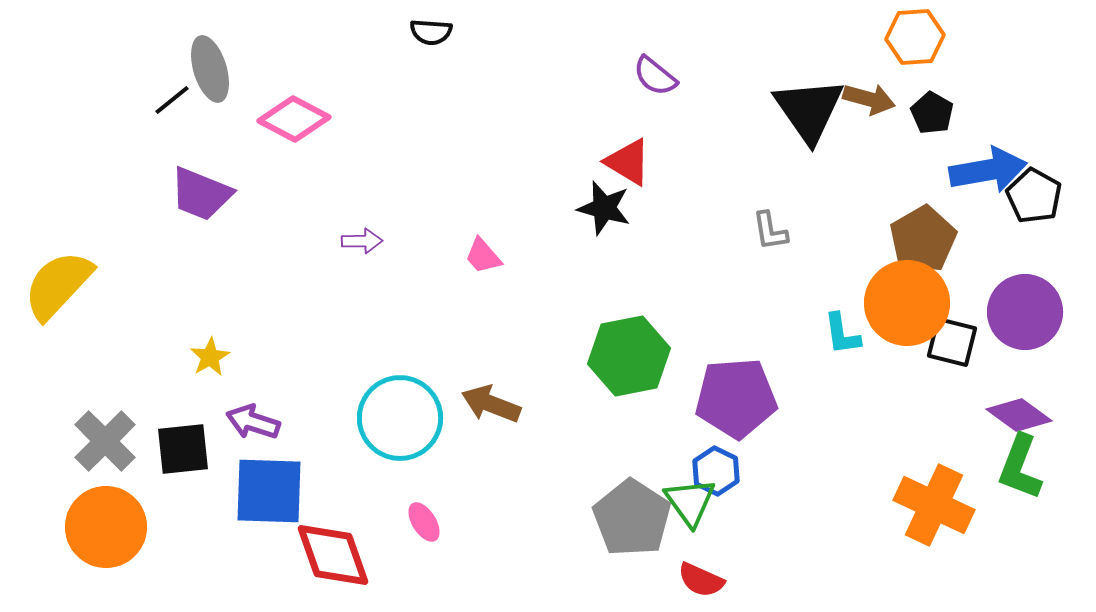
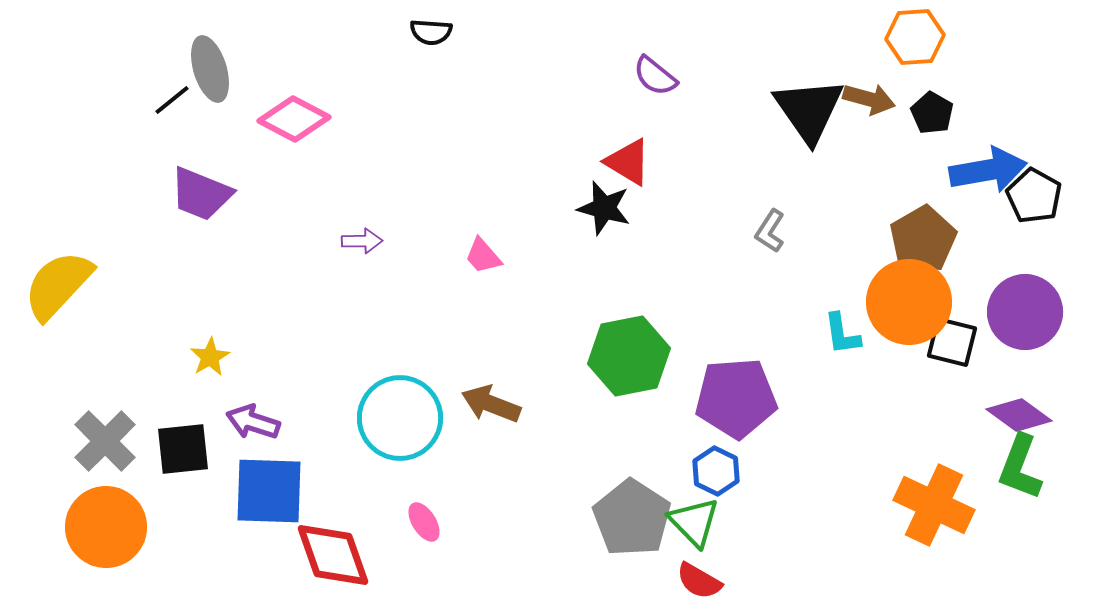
gray L-shape at (770, 231): rotated 42 degrees clockwise
orange circle at (907, 303): moved 2 px right, 1 px up
green triangle at (690, 502): moved 4 px right, 20 px down; rotated 8 degrees counterclockwise
red semicircle at (701, 580): moved 2 px left, 1 px down; rotated 6 degrees clockwise
